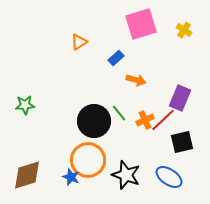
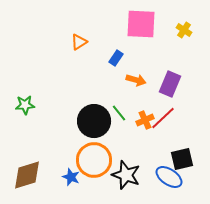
pink square: rotated 20 degrees clockwise
blue rectangle: rotated 14 degrees counterclockwise
purple rectangle: moved 10 px left, 14 px up
red line: moved 2 px up
black square: moved 17 px down
orange circle: moved 6 px right
